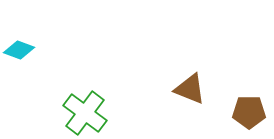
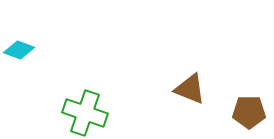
green cross: rotated 18 degrees counterclockwise
